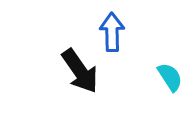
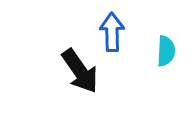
cyan semicircle: moved 4 px left, 26 px up; rotated 36 degrees clockwise
